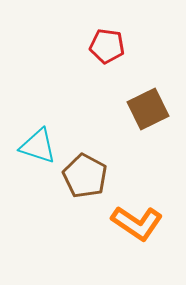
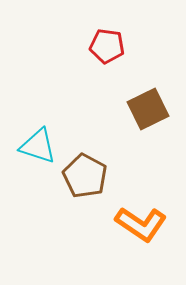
orange L-shape: moved 4 px right, 1 px down
